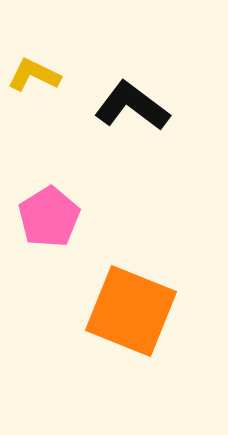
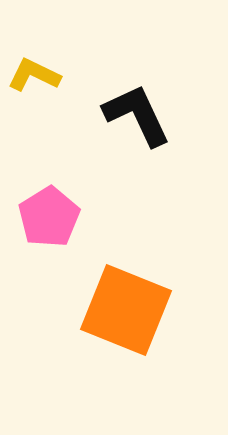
black L-shape: moved 5 px right, 9 px down; rotated 28 degrees clockwise
orange square: moved 5 px left, 1 px up
